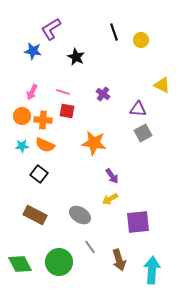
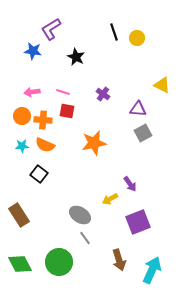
yellow circle: moved 4 px left, 2 px up
pink arrow: rotated 56 degrees clockwise
orange star: rotated 20 degrees counterclockwise
purple arrow: moved 18 px right, 8 px down
brown rectangle: moved 16 px left; rotated 30 degrees clockwise
purple square: rotated 15 degrees counterclockwise
gray line: moved 5 px left, 9 px up
cyan arrow: rotated 20 degrees clockwise
